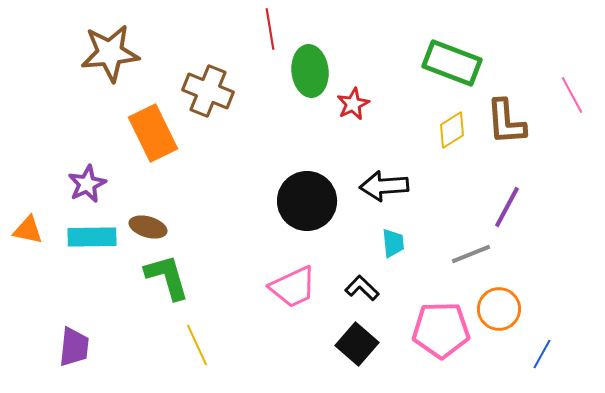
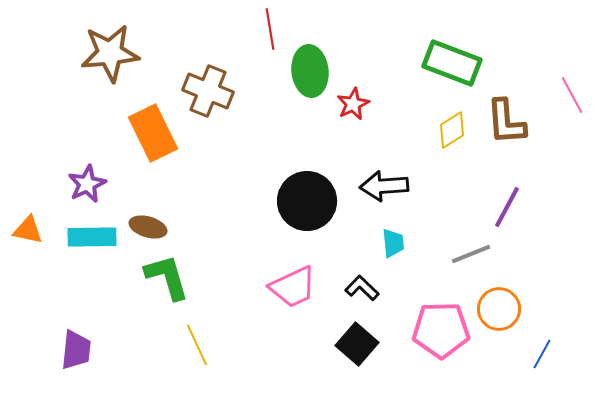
purple trapezoid: moved 2 px right, 3 px down
